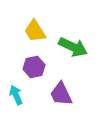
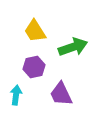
green arrow: rotated 44 degrees counterclockwise
cyan arrow: rotated 30 degrees clockwise
